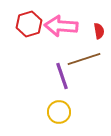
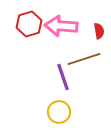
purple line: moved 1 px right, 1 px down
